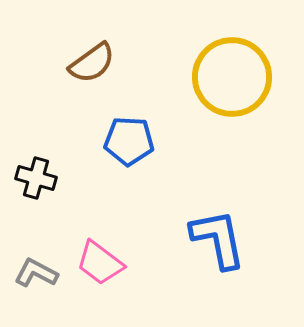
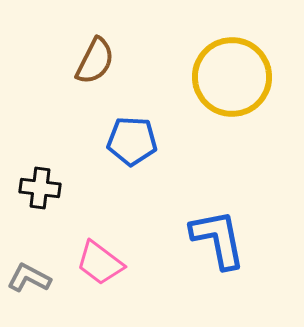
brown semicircle: moved 3 px right, 2 px up; rotated 27 degrees counterclockwise
blue pentagon: moved 3 px right
black cross: moved 4 px right, 10 px down; rotated 9 degrees counterclockwise
gray L-shape: moved 7 px left, 5 px down
